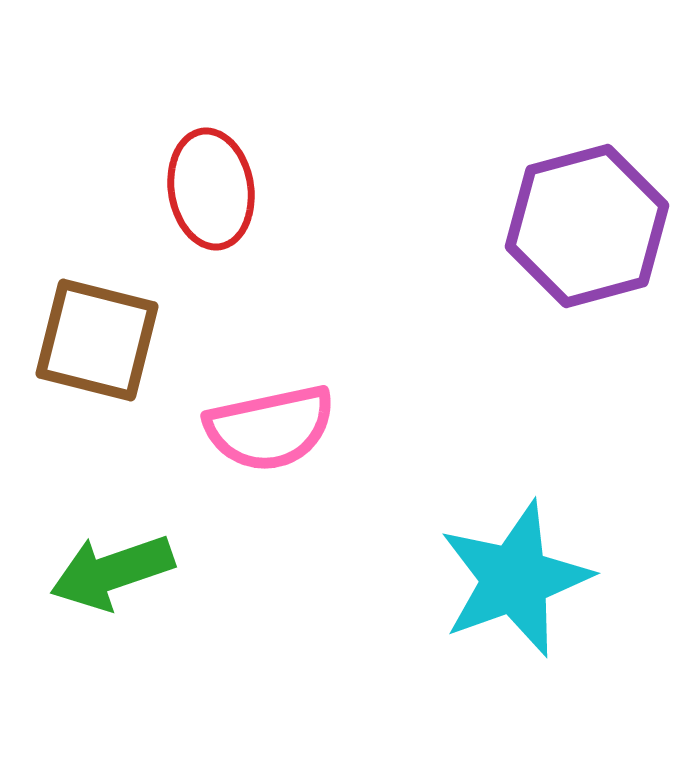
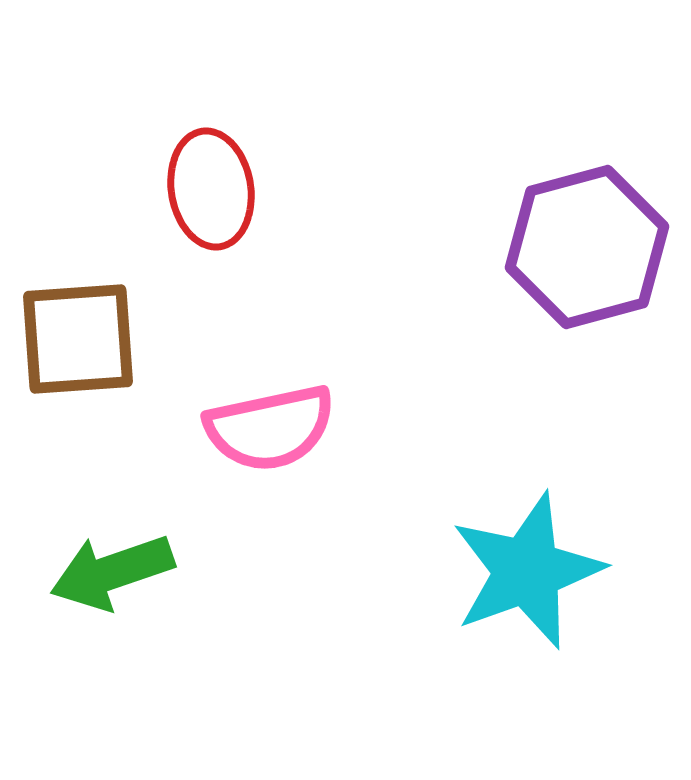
purple hexagon: moved 21 px down
brown square: moved 19 px left, 1 px up; rotated 18 degrees counterclockwise
cyan star: moved 12 px right, 8 px up
